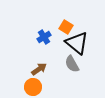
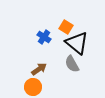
blue cross: rotated 24 degrees counterclockwise
